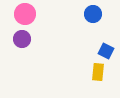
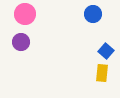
purple circle: moved 1 px left, 3 px down
blue square: rotated 14 degrees clockwise
yellow rectangle: moved 4 px right, 1 px down
